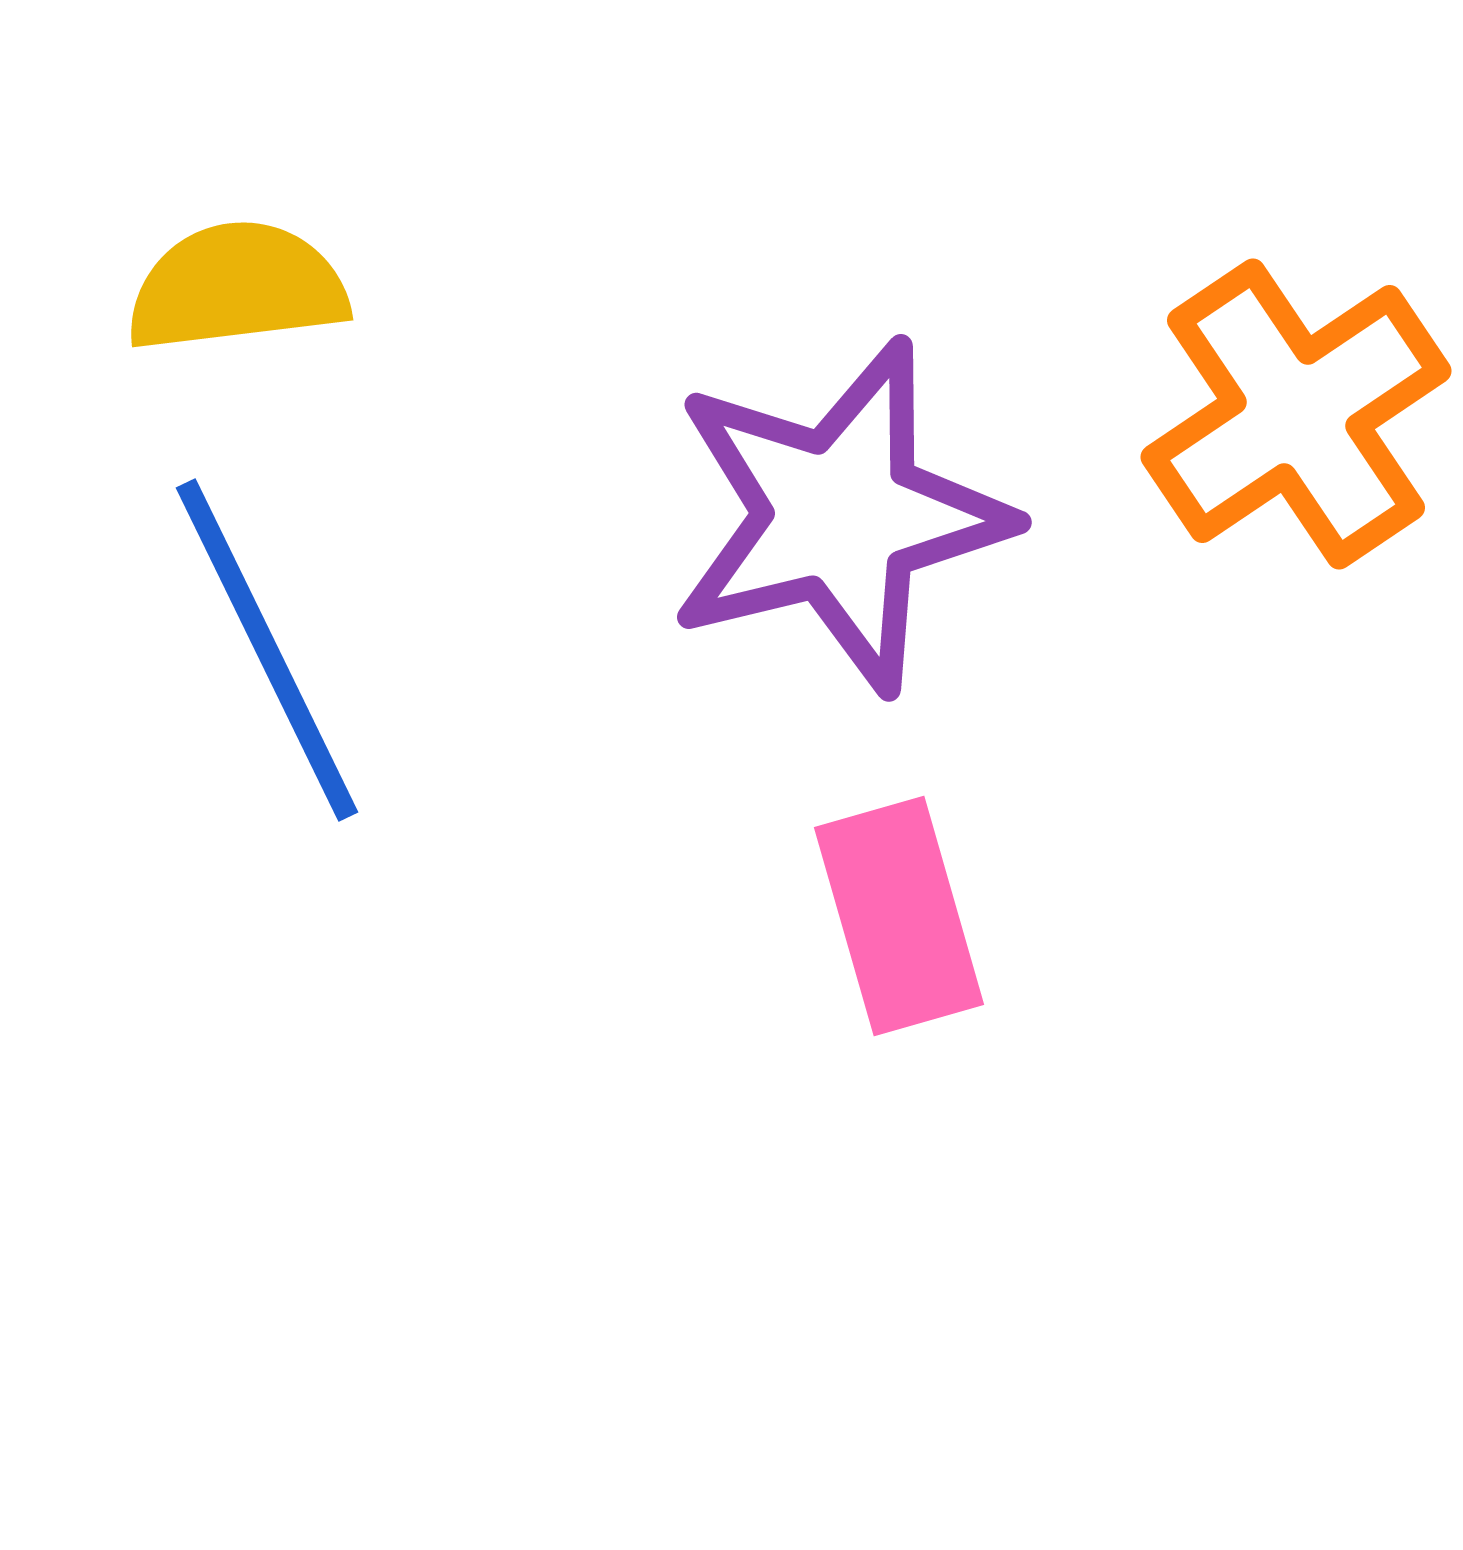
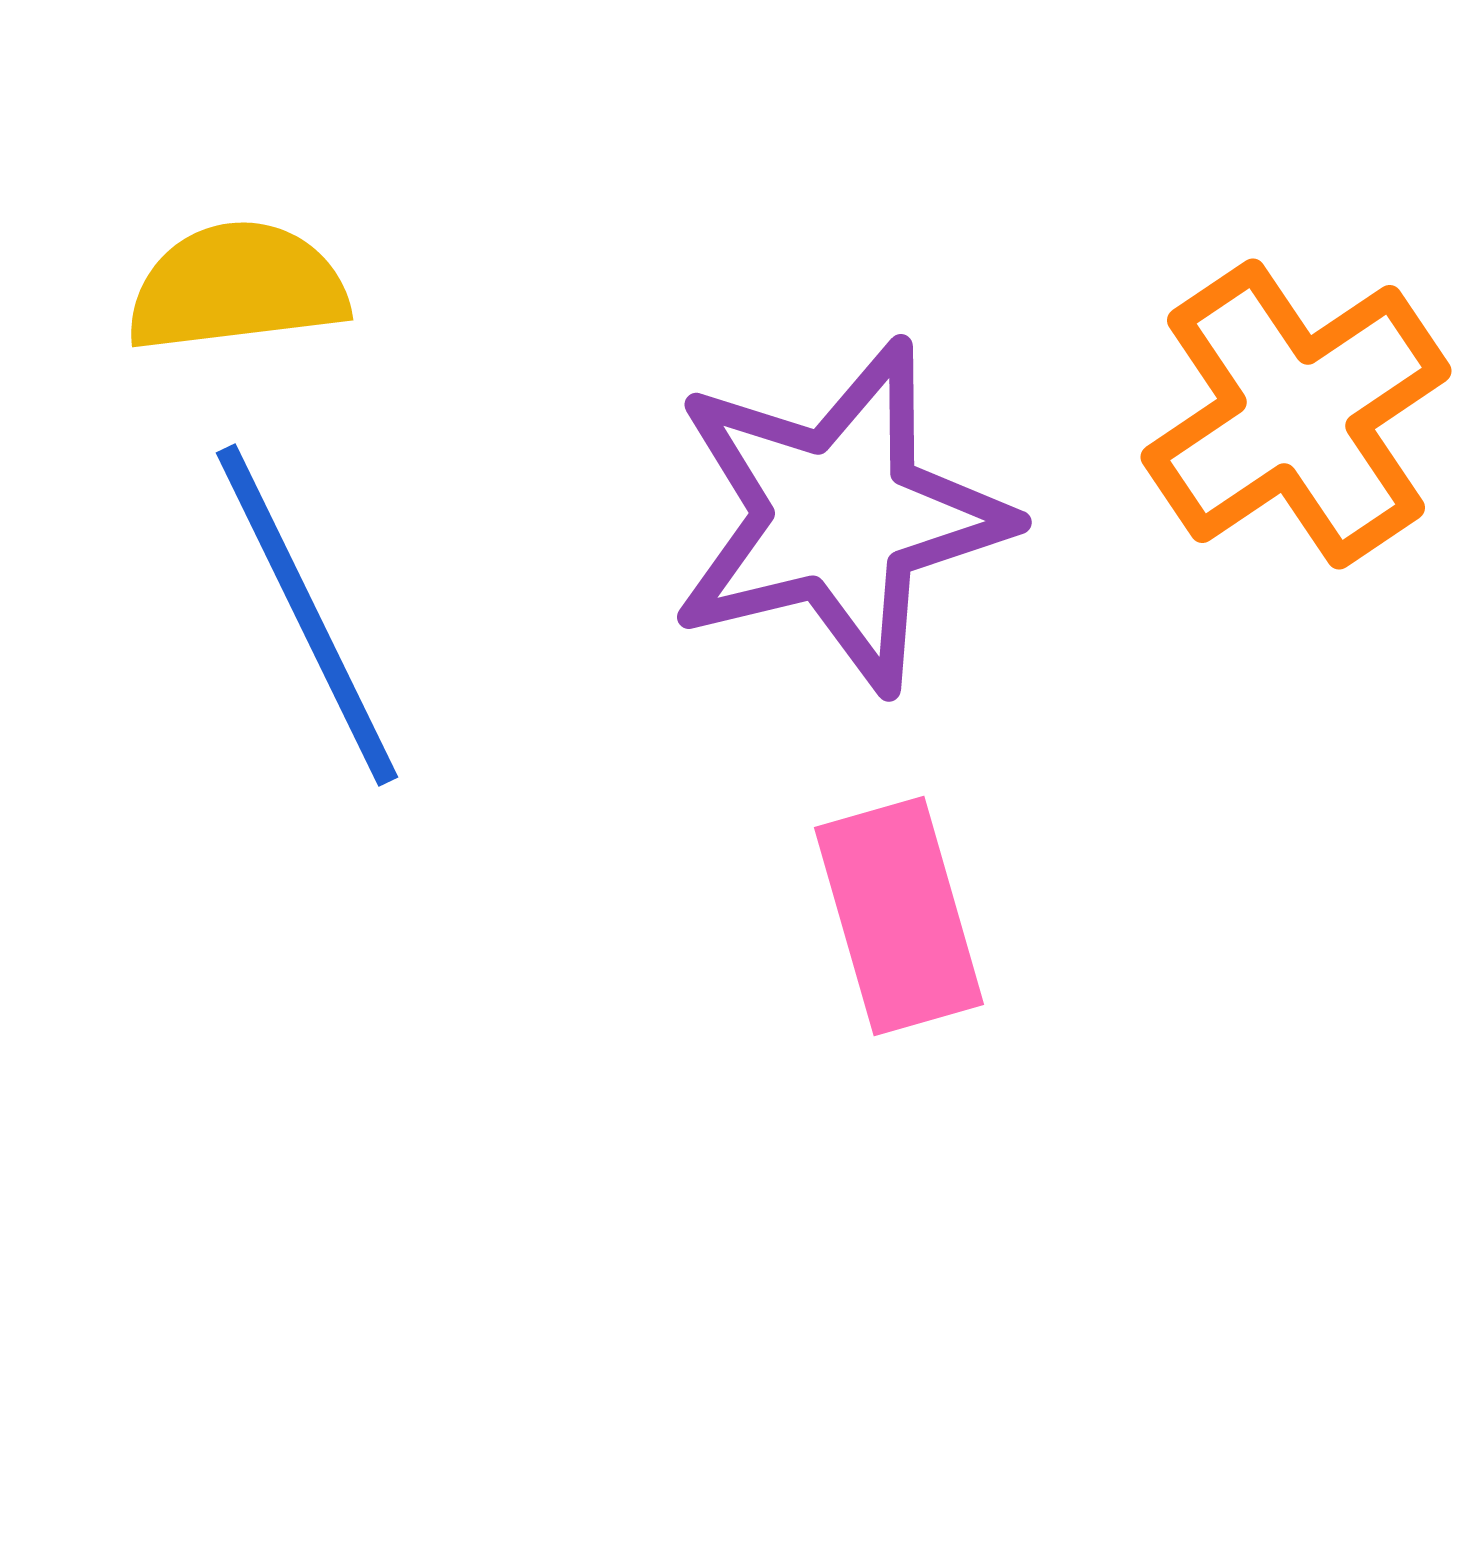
blue line: moved 40 px right, 35 px up
